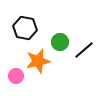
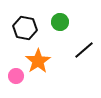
green circle: moved 20 px up
orange star: rotated 20 degrees counterclockwise
